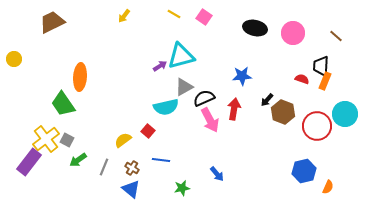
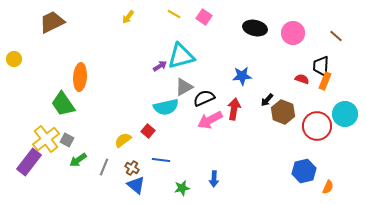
yellow arrow: moved 4 px right, 1 px down
pink arrow: rotated 90 degrees clockwise
blue arrow: moved 3 px left, 5 px down; rotated 42 degrees clockwise
blue triangle: moved 5 px right, 4 px up
